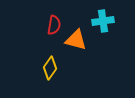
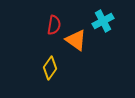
cyan cross: rotated 20 degrees counterclockwise
orange triangle: rotated 20 degrees clockwise
